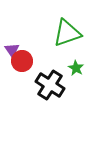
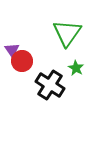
green triangle: rotated 36 degrees counterclockwise
